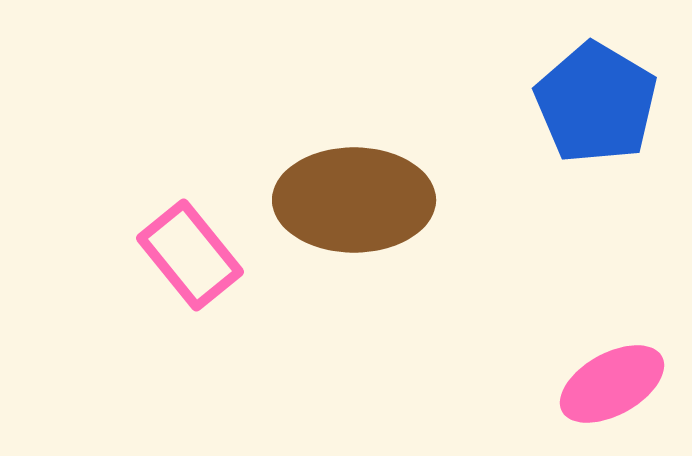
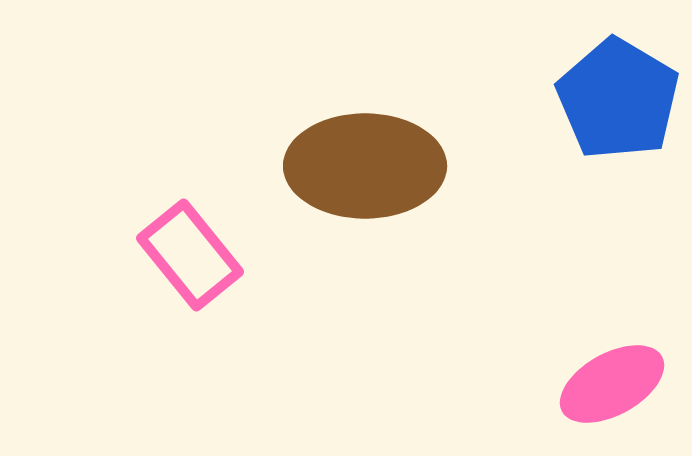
blue pentagon: moved 22 px right, 4 px up
brown ellipse: moved 11 px right, 34 px up
